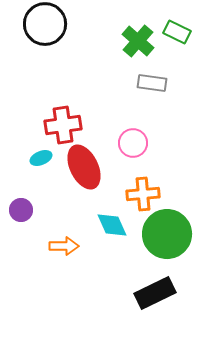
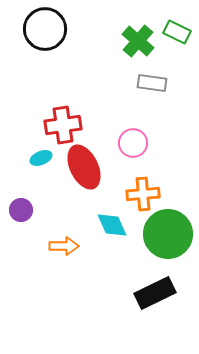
black circle: moved 5 px down
green circle: moved 1 px right
